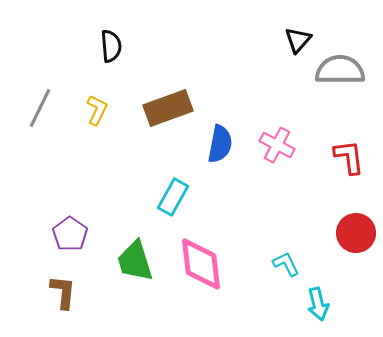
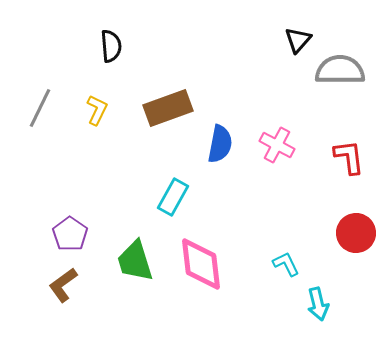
brown L-shape: moved 7 px up; rotated 132 degrees counterclockwise
